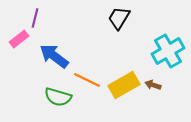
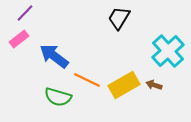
purple line: moved 10 px left, 5 px up; rotated 30 degrees clockwise
cyan cross: rotated 12 degrees counterclockwise
brown arrow: moved 1 px right
